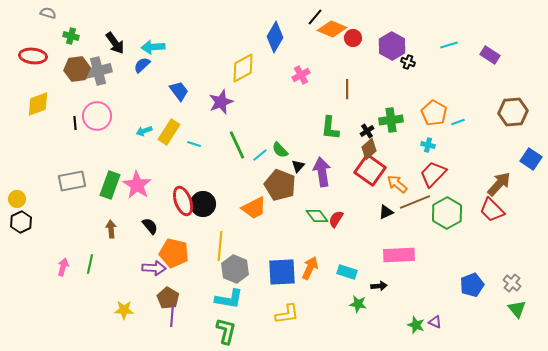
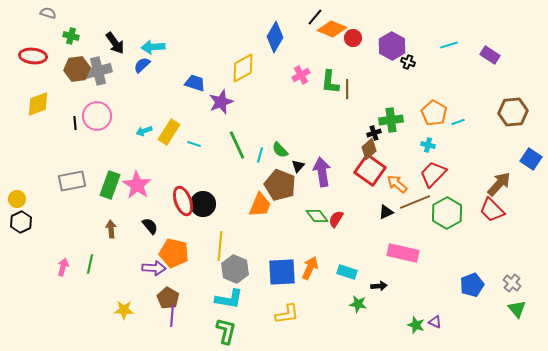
blue trapezoid at (179, 91): moved 16 px right, 8 px up; rotated 35 degrees counterclockwise
green L-shape at (330, 128): moved 46 px up
black cross at (367, 131): moved 7 px right, 2 px down; rotated 16 degrees clockwise
cyan line at (260, 155): rotated 35 degrees counterclockwise
orange trapezoid at (254, 208): moved 6 px right, 3 px up; rotated 40 degrees counterclockwise
pink rectangle at (399, 255): moved 4 px right, 2 px up; rotated 16 degrees clockwise
